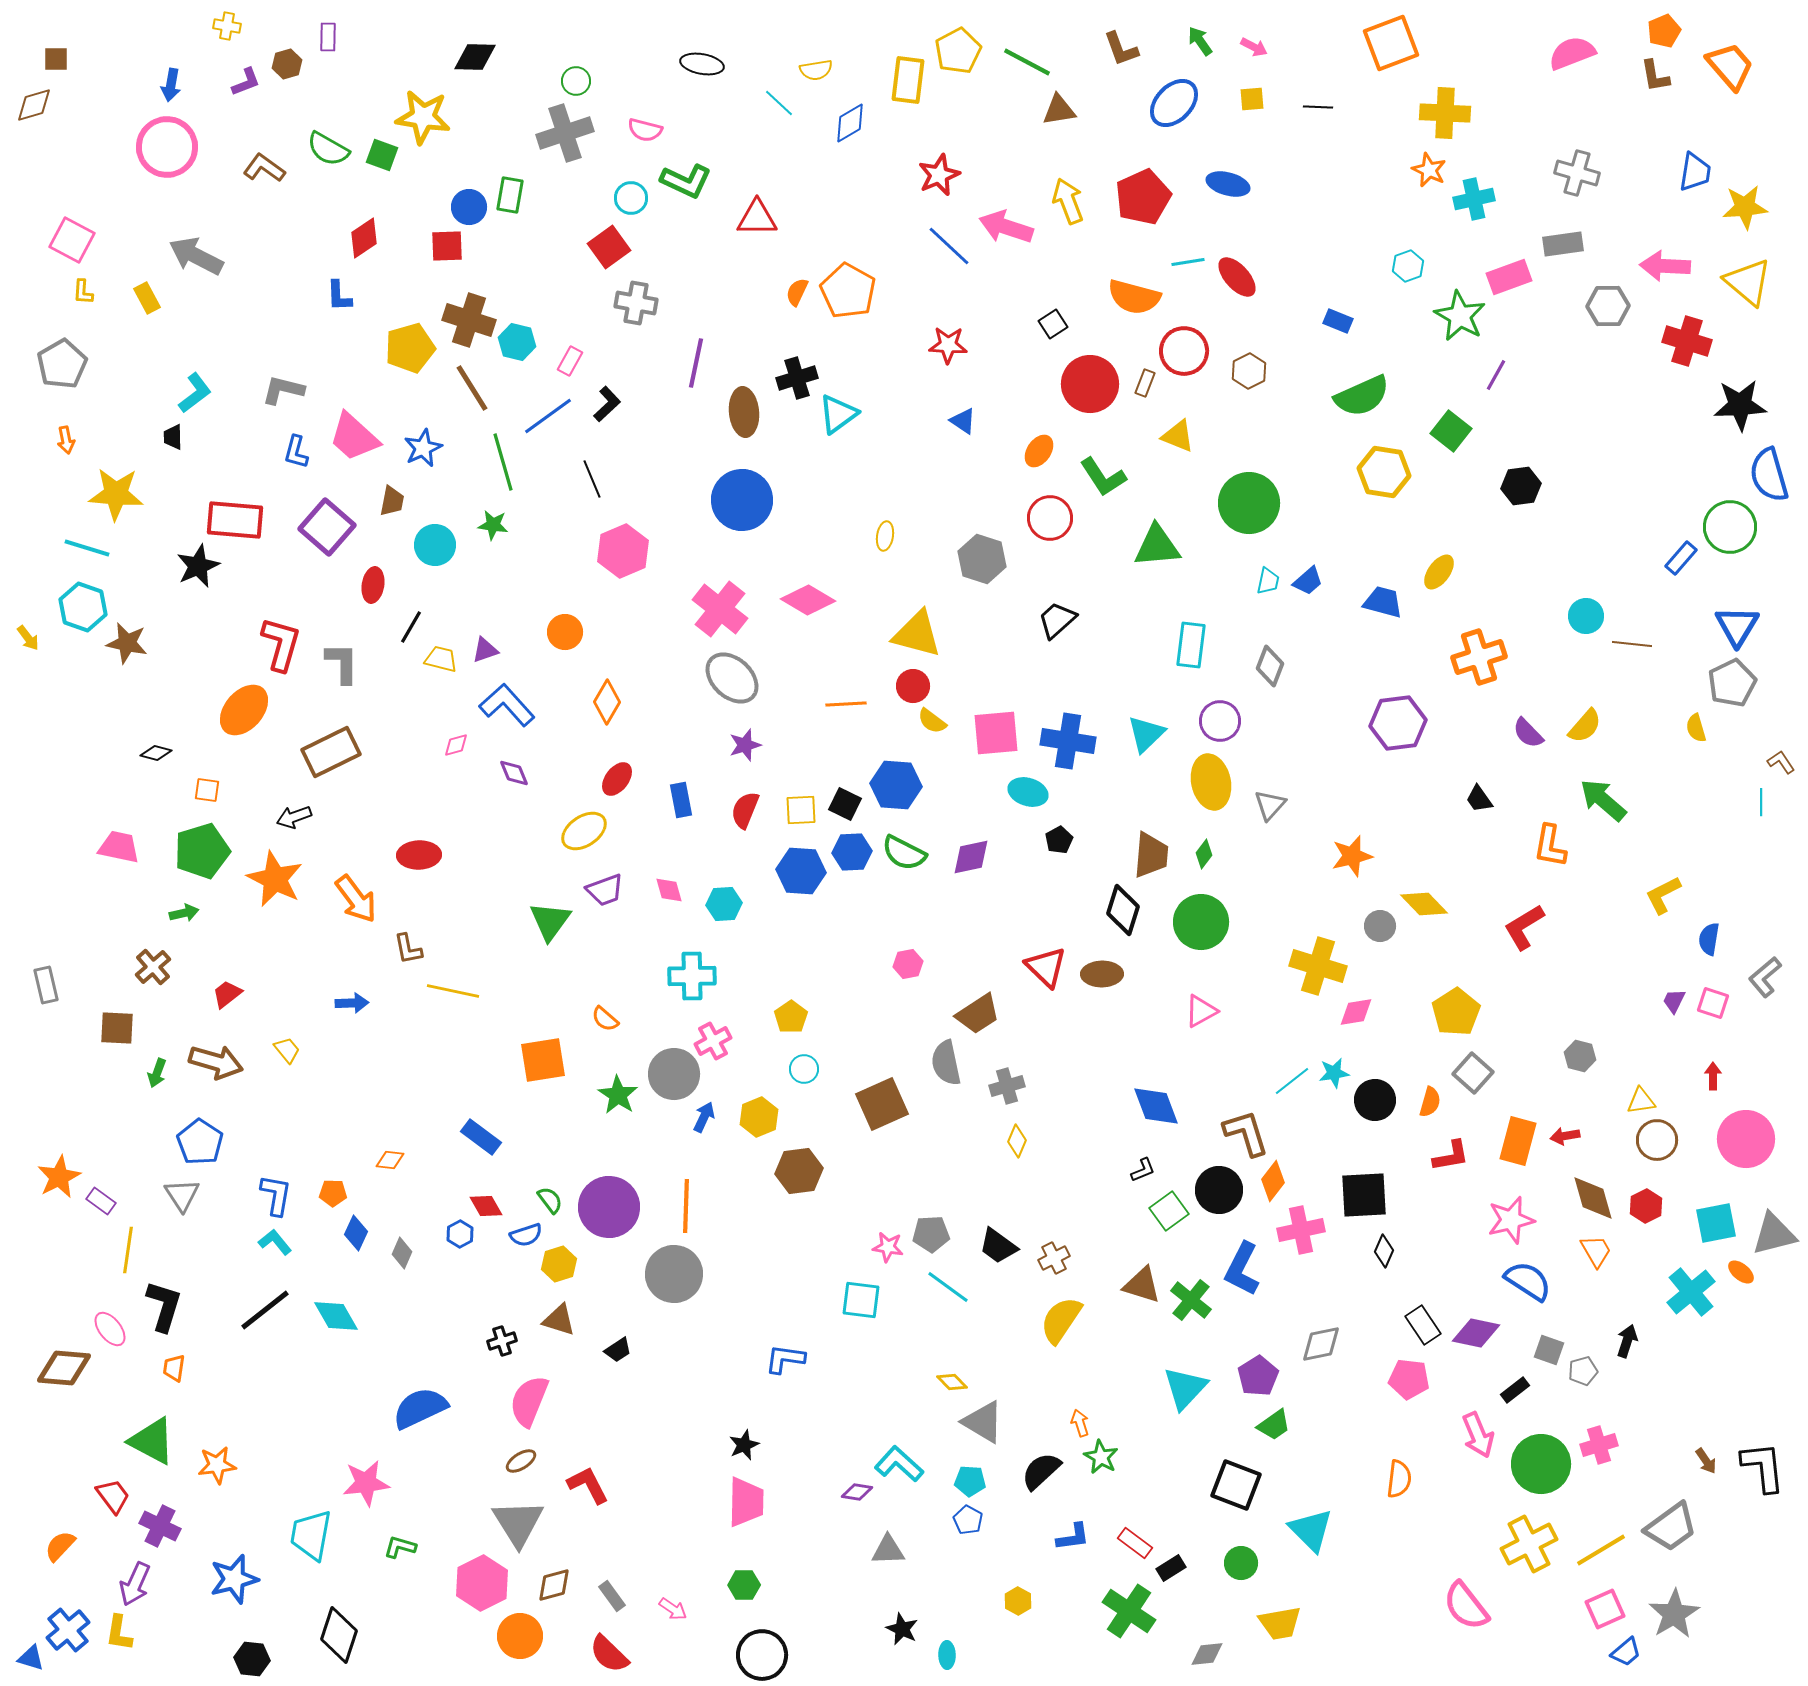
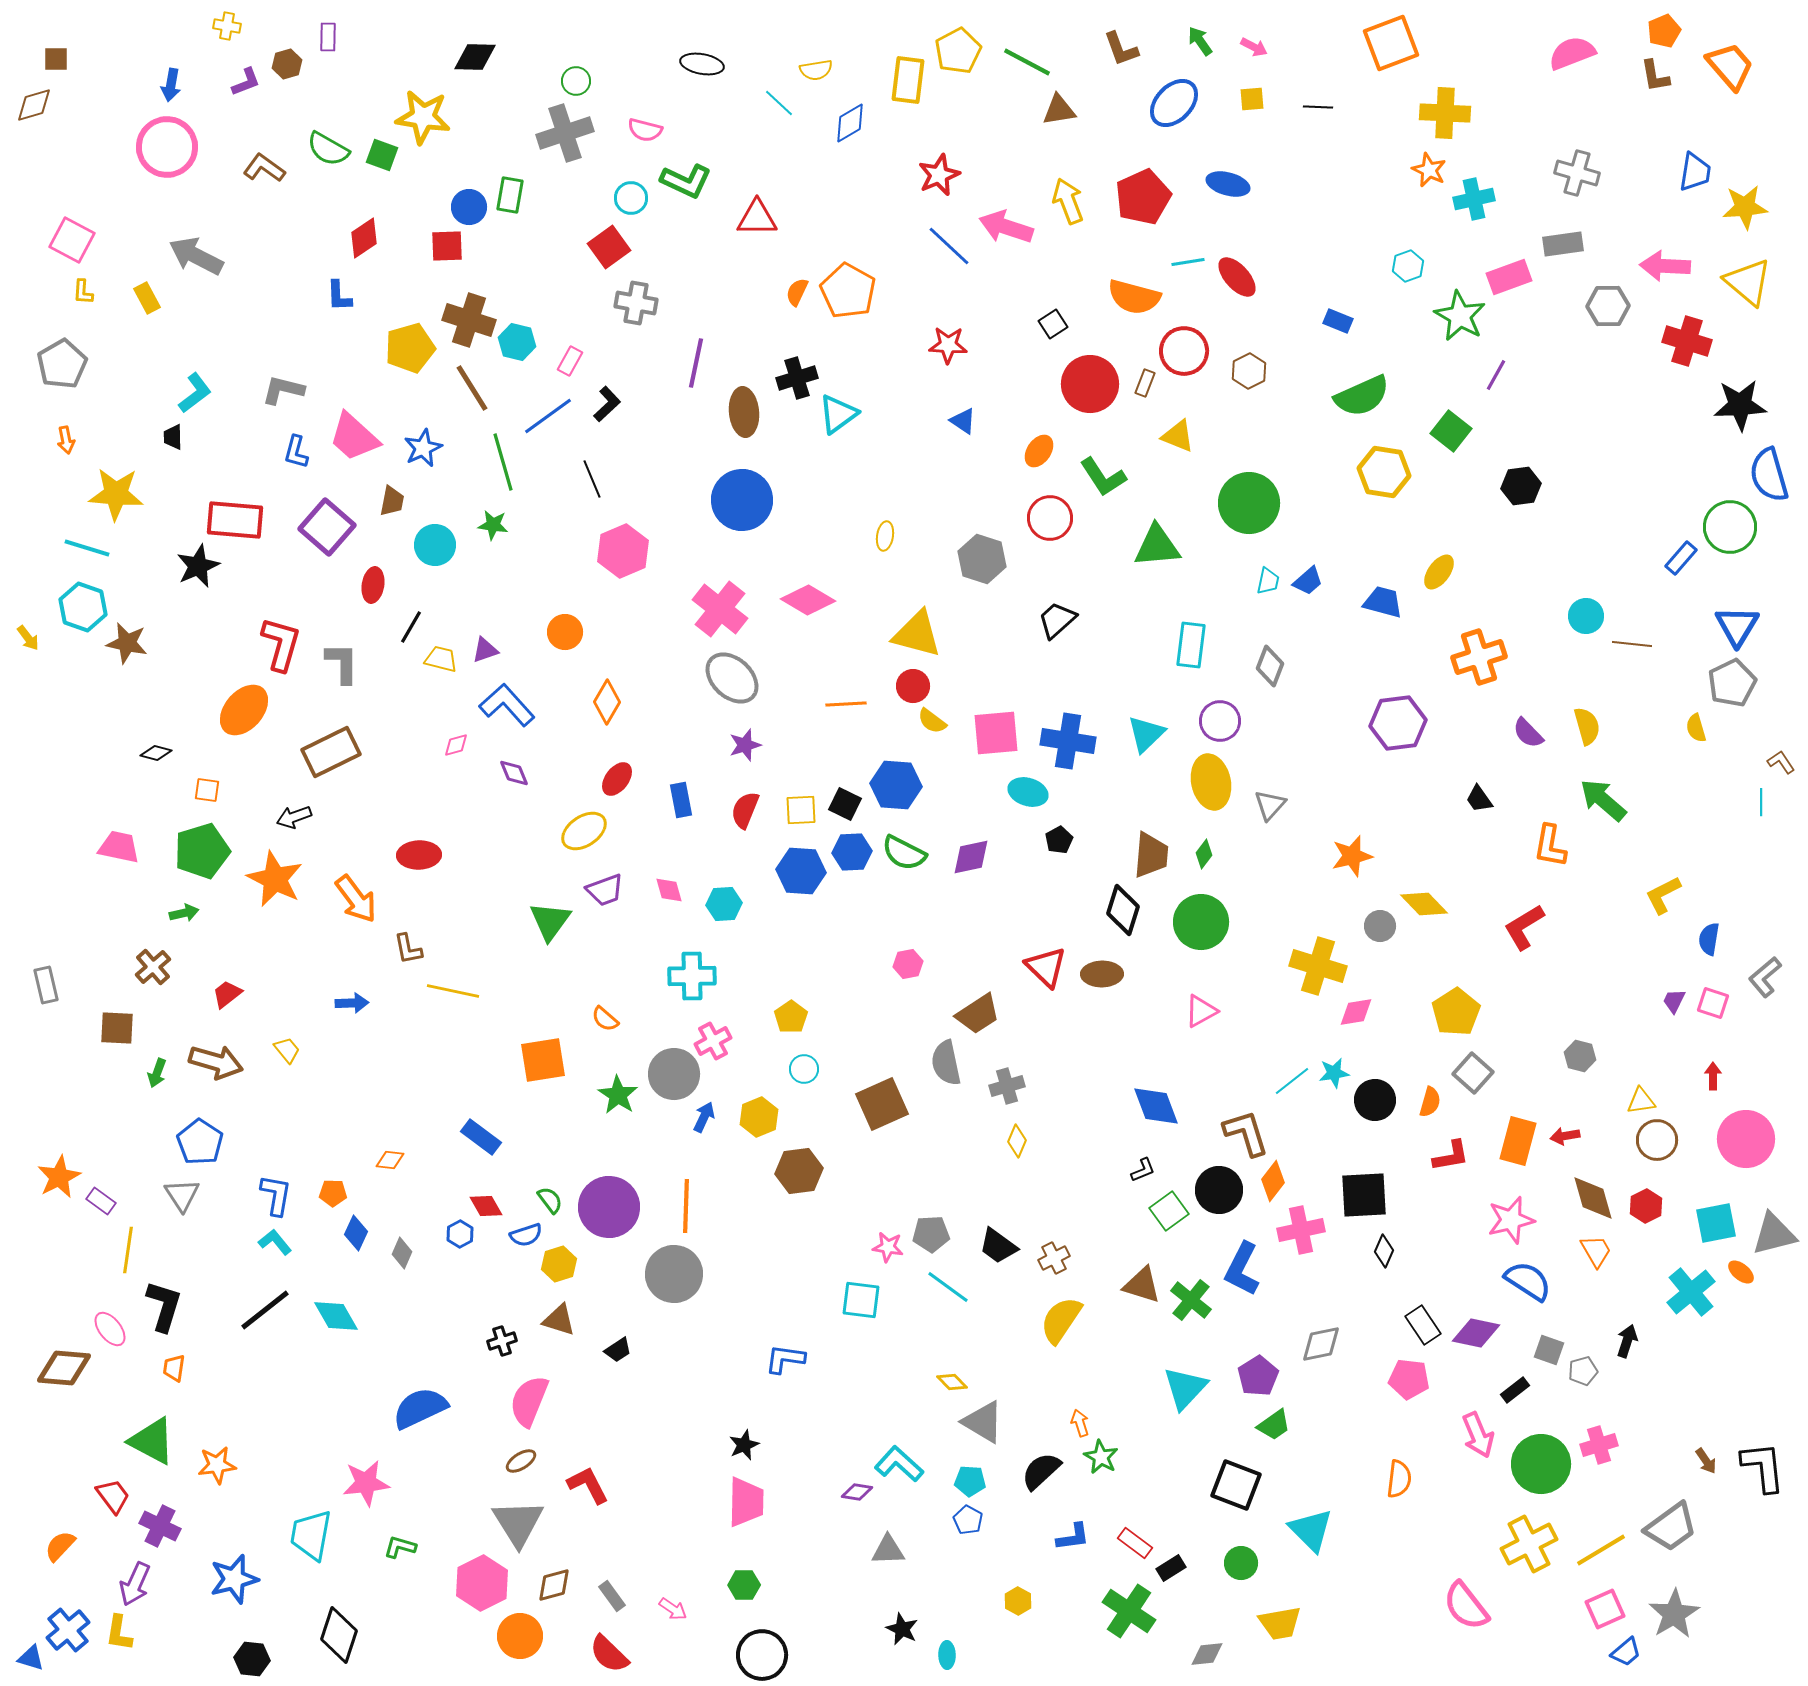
yellow semicircle at (1585, 726): moved 2 px right; rotated 57 degrees counterclockwise
